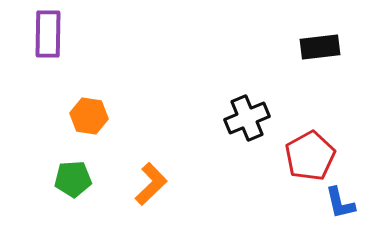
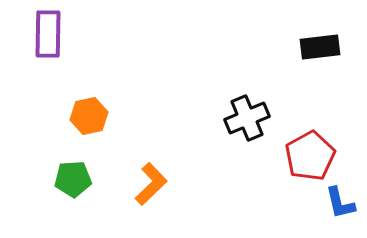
orange hexagon: rotated 21 degrees counterclockwise
